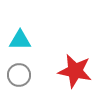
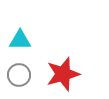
red star: moved 12 px left, 3 px down; rotated 28 degrees counterclockwise
